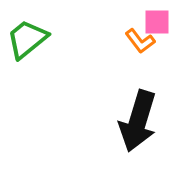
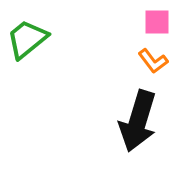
orange L-shape: moved 13 px right, 20 px down
